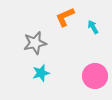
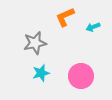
cyan arrow: rotated 80 degrees counterclockwise
pink circle: moved 14 px left
